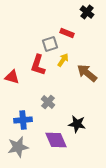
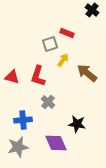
black cross: moved 5 px right, 2 px up
red L-shape: moved 11 px down
purple diamond: moved 3 px down
